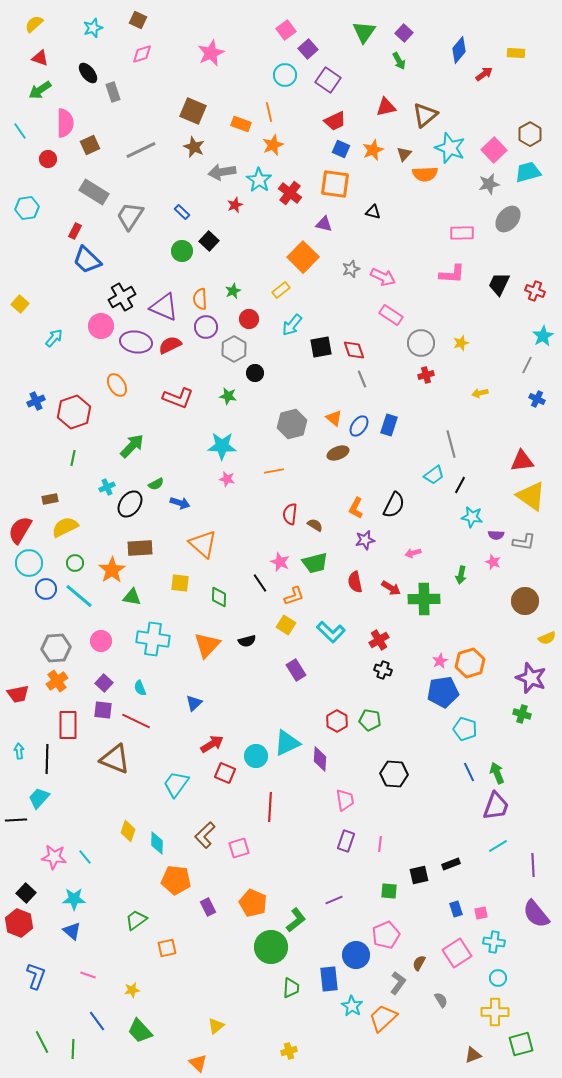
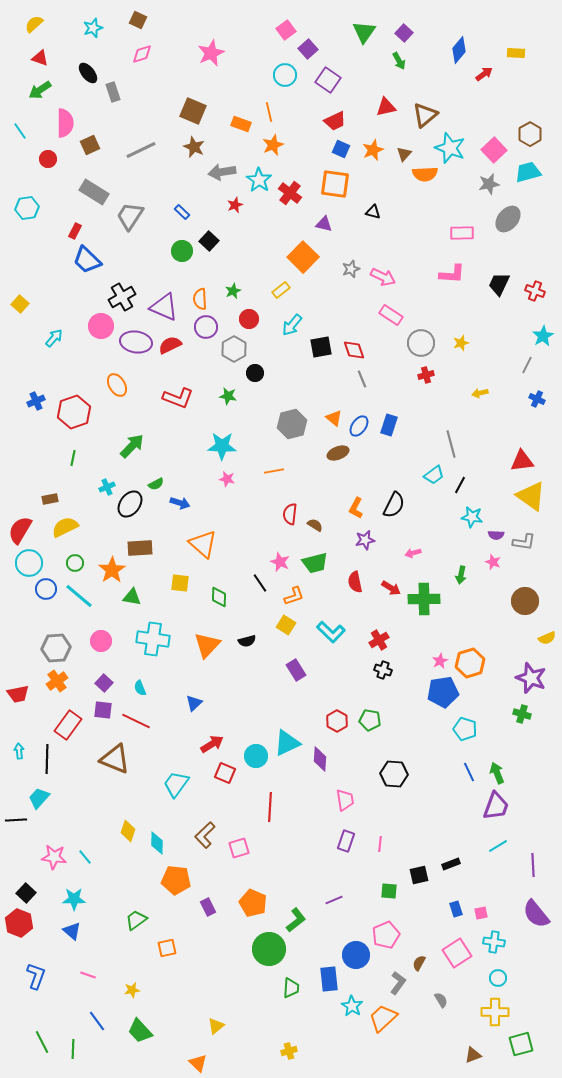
red rectangle at (68, 725): rotated 36 degrees clockwise
green circle at (271, 947): moved 2 px left, 2 px down
